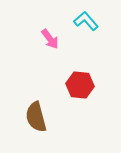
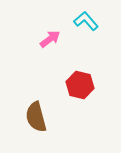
pink arrow: rotated 90 degrees counterclockwise
red hexagon: rotated 8 degrees clockwise
